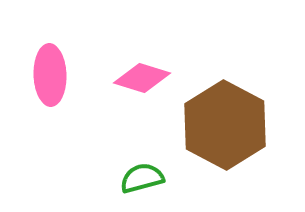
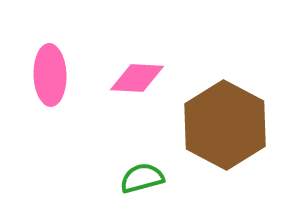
pink diamond: moved 5 px left; rotated 14 degrees counterclockwise
